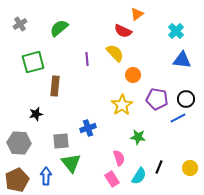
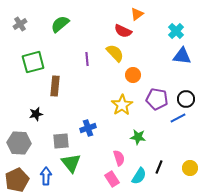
green semicircle: moved 1 px right, 4 px up
blue triangle: moved 4 px up
